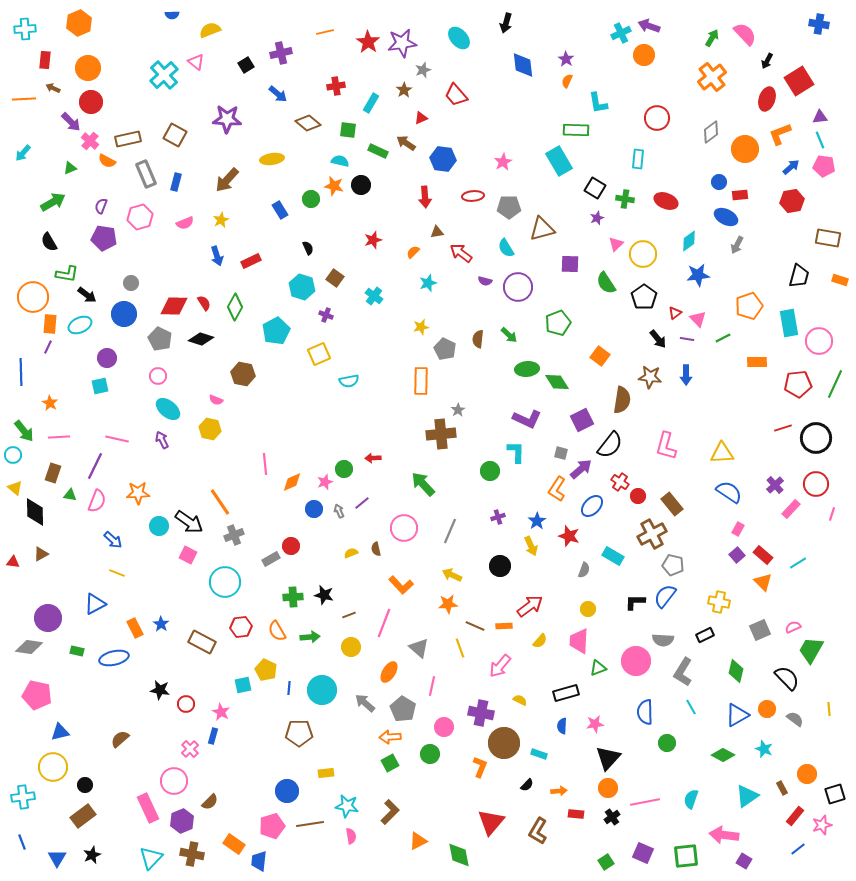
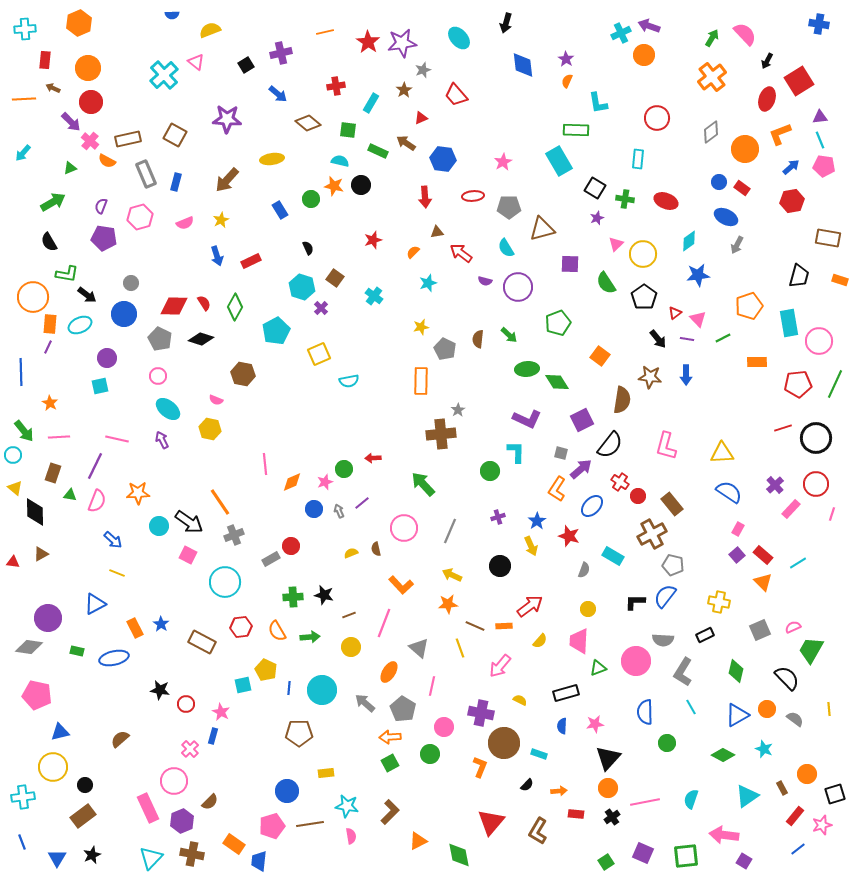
red rectangle at (740, 195): moved 2 px right, 7 px up; rotated 42 degrees clockwise
purple cross at (326, 315): moved 5 px left, 7 px up; rotated 24 degrees clockwise
